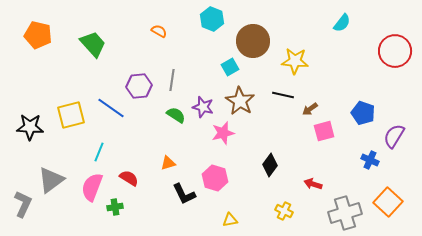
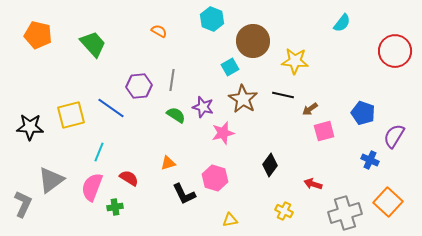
brown star: moved 3 px right, 2 px up
